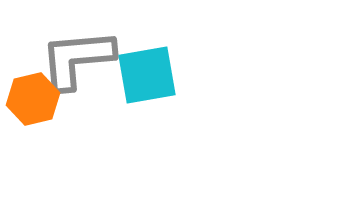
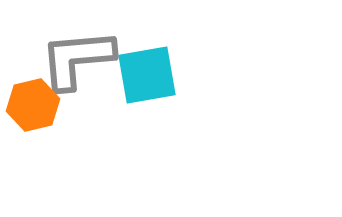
orange hexagon: moved 6 px down
